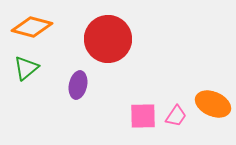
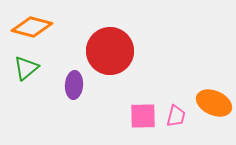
red circle: moved 2 px right, 12 px down
purple ellipse: moved 4 px left; rotated 8 degrees counterclockwise
orange ellipse: moved 1 px right, 1 px up
pink trapezoid: rotated 20 degrees counterclockwise
